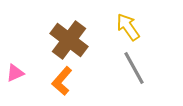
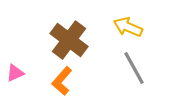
yellow arrow: rotated 32 degrees counterclockwise
